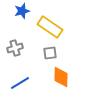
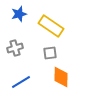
blue star: moved 3 px left, 3 px down
yellow rectangle: moved 1 px right, 1 px up
blue line: moved 1 px right, 1 px up
